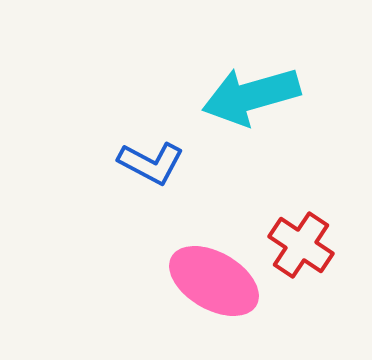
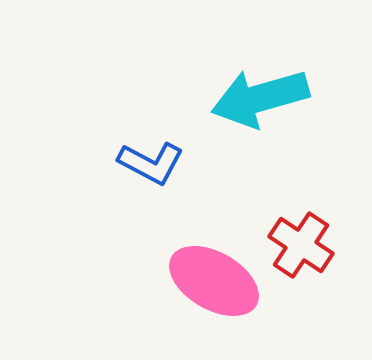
cyan arrow: moved 9 px right, 2 px down
